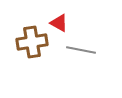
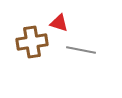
red triangle: rotated 12 degrees counterclockwise
